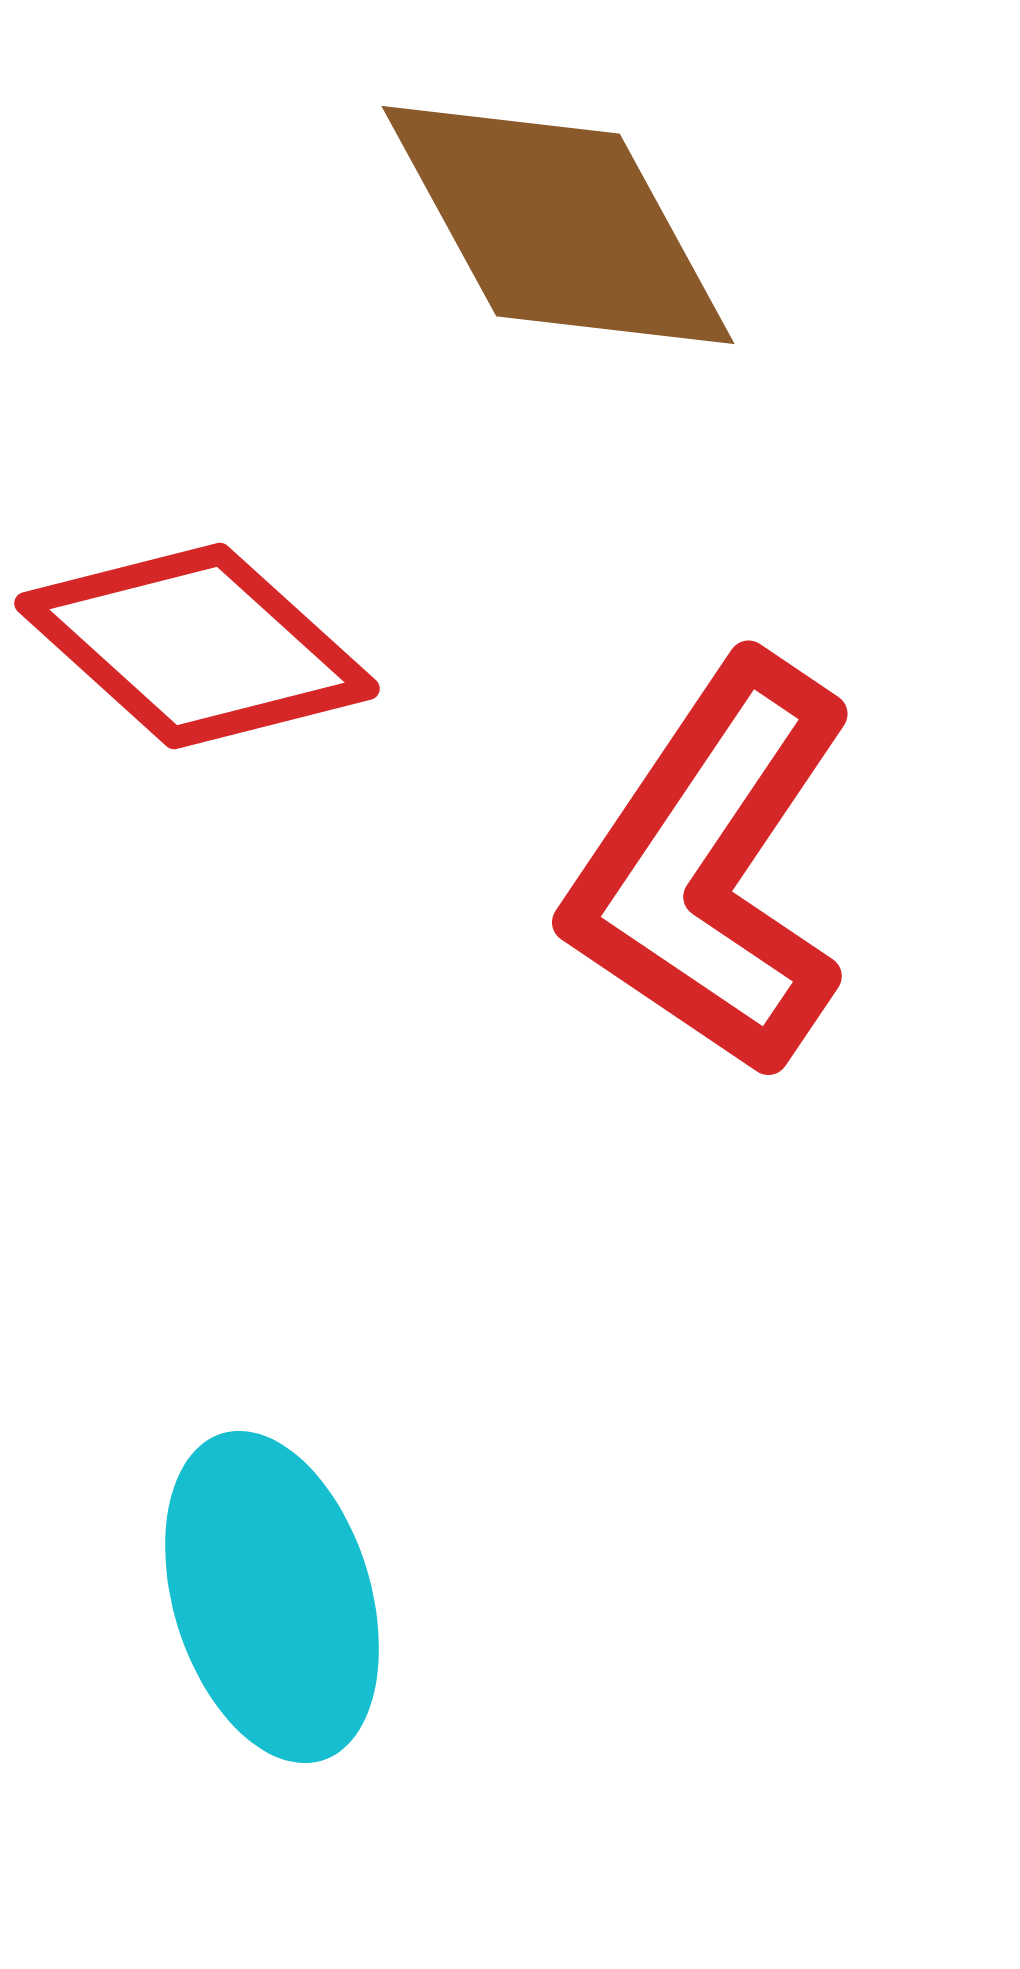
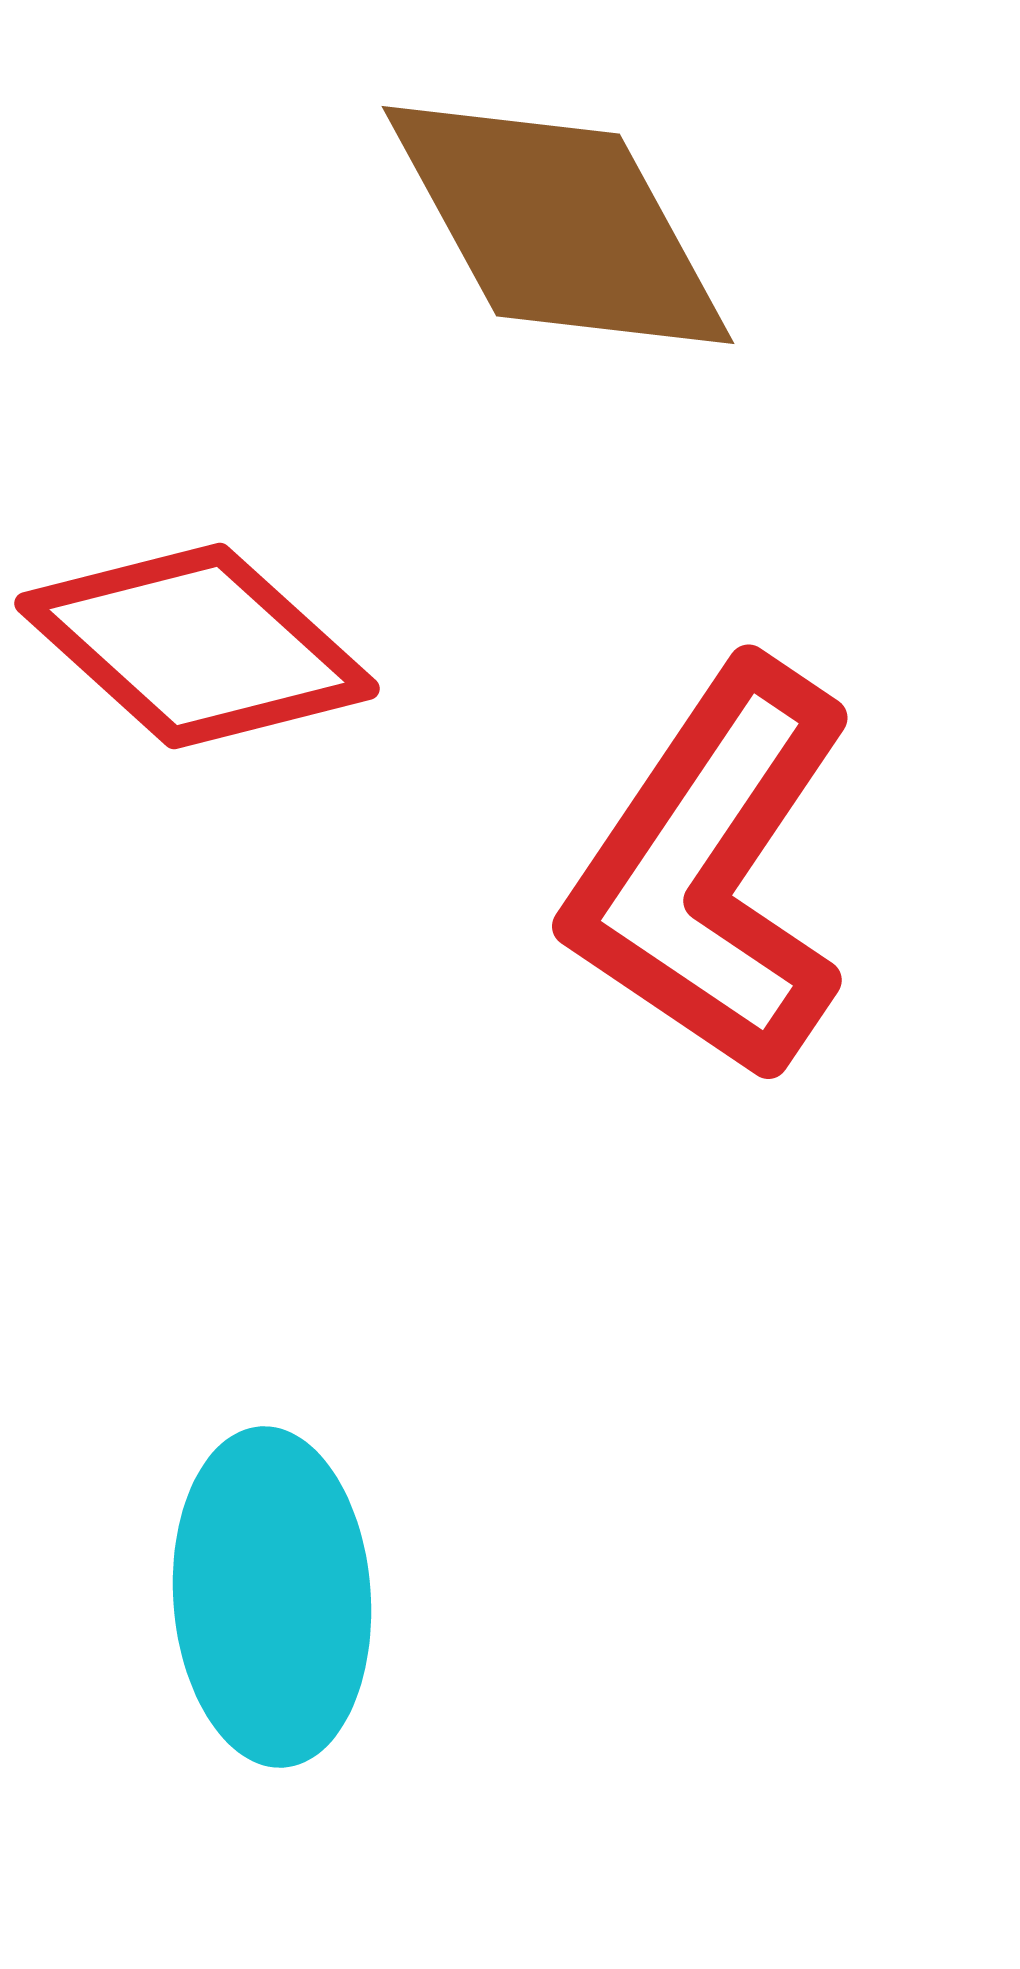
red L-shape: moved 4 px down
cyan ellipse: rotated 13 degrees clockwise
